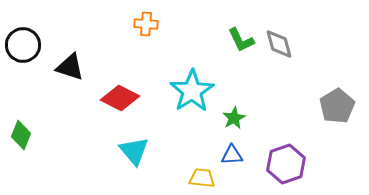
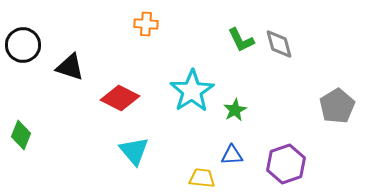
green star: moved 1 px right, 8 px up
